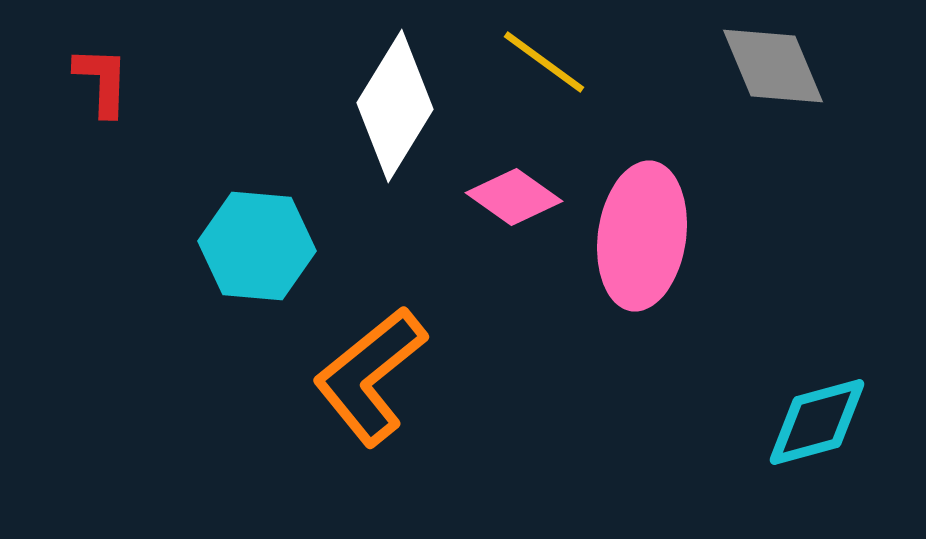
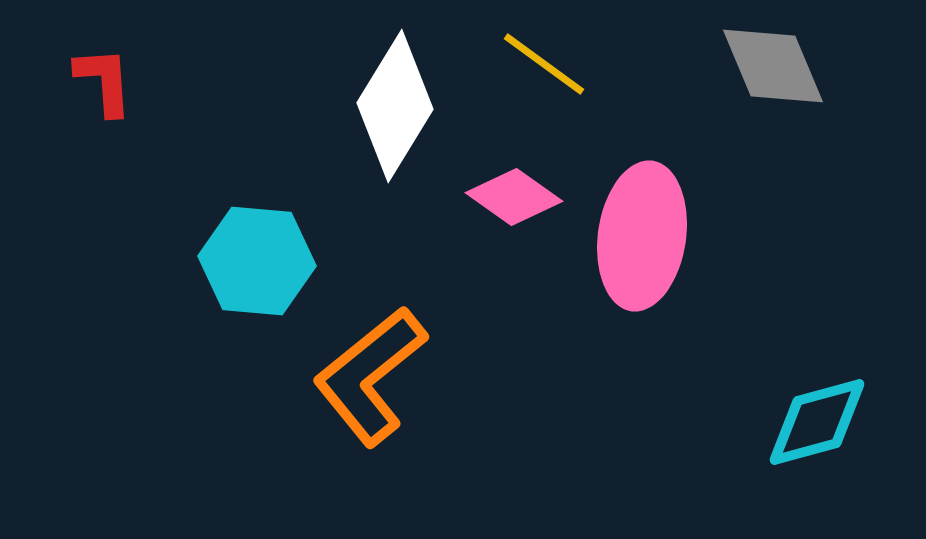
yellow line: moved 2 px down
red L-shape: moved 2 px right; rotated 6 degrees counterclockwise
cyan hexagon: moved 15 px down
